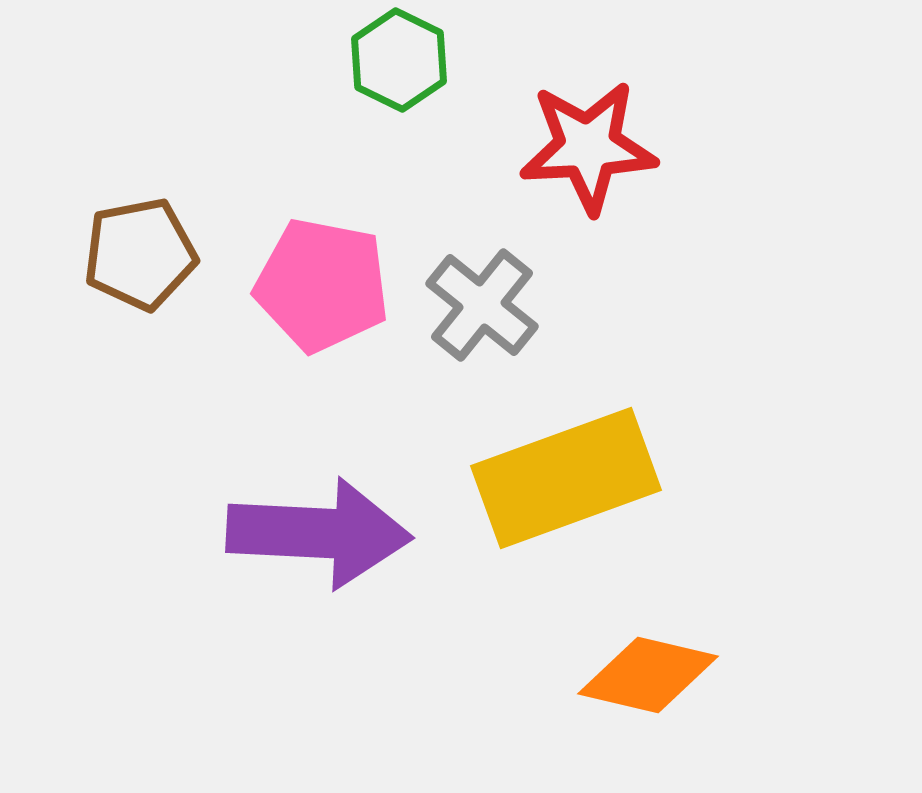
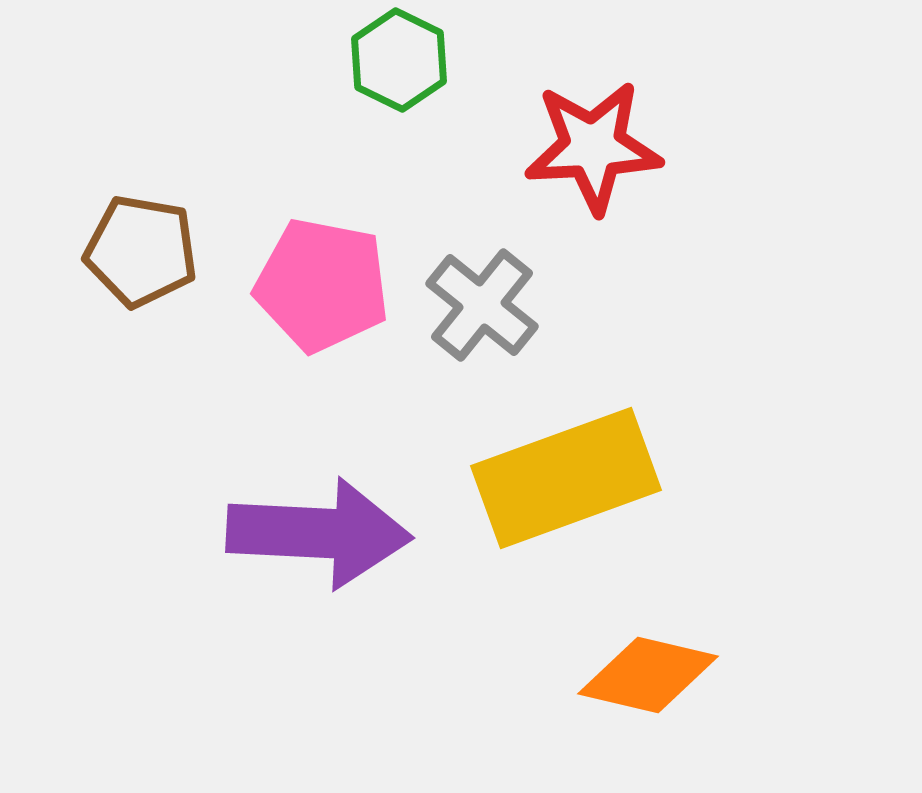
red star: moved 5 px right
brown pentagon: moved 1 px right, 3 px up; rotated 21 degrees clockwise
